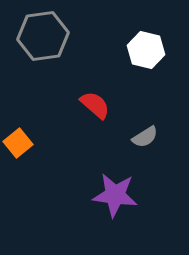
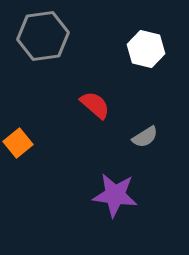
white hexagon: moved 1 px up
